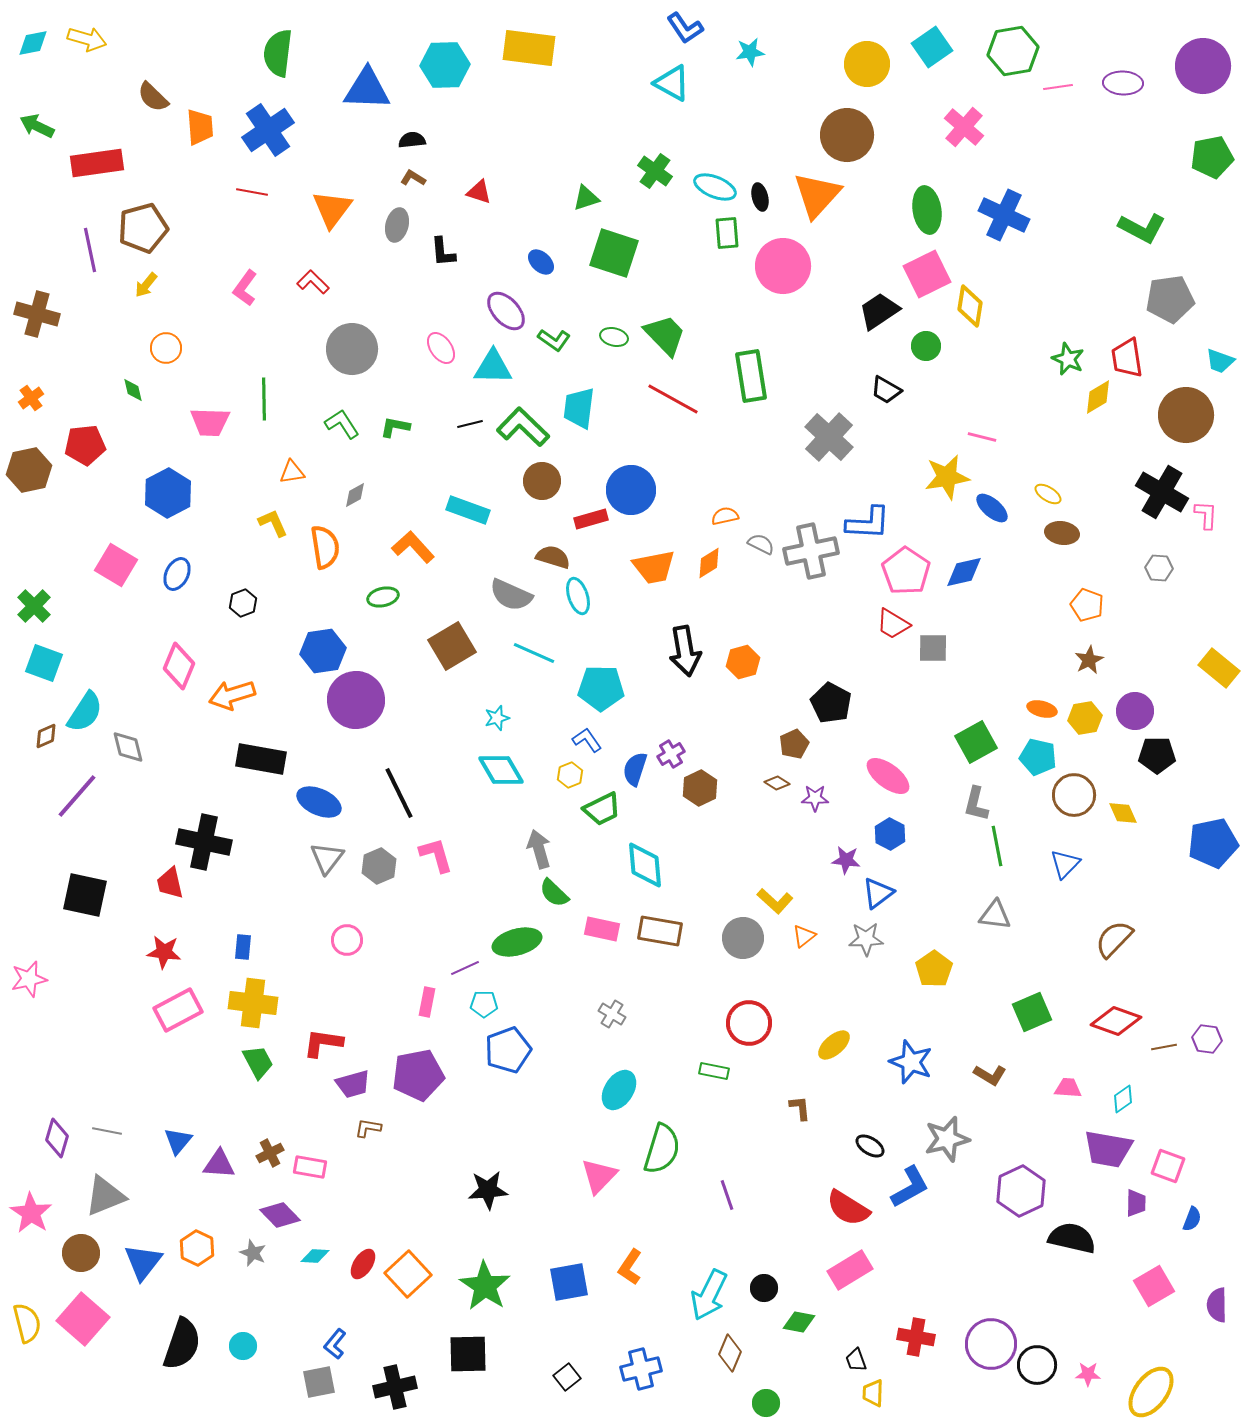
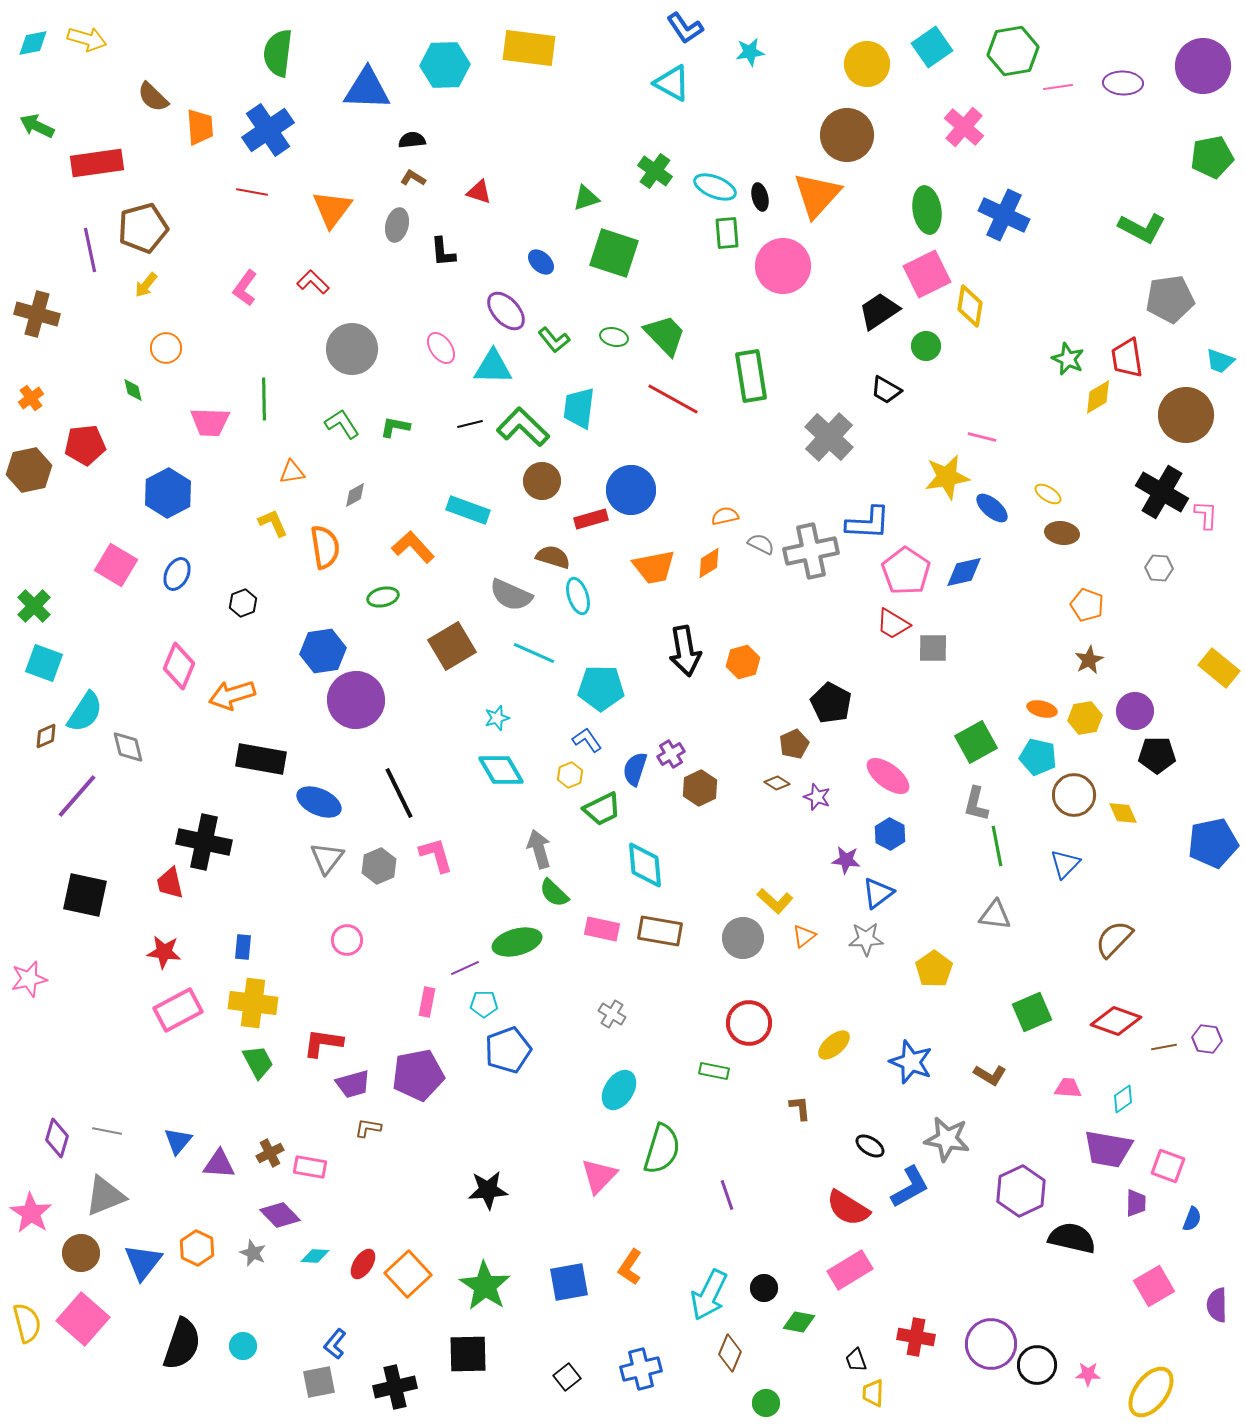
green L-shape at (554, 340): rotated 16 degrees clockwise
purple star at (815, 798): moved 2 px right, 1 px up; rotated 20 degrees clockwise
gray star at (947, 1139): rotated 24 degrees clockwise
